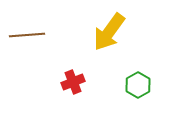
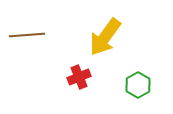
yellow arrow: moved 4 px left, 5 px down
red cross: moved 6 px right, 5 px up
